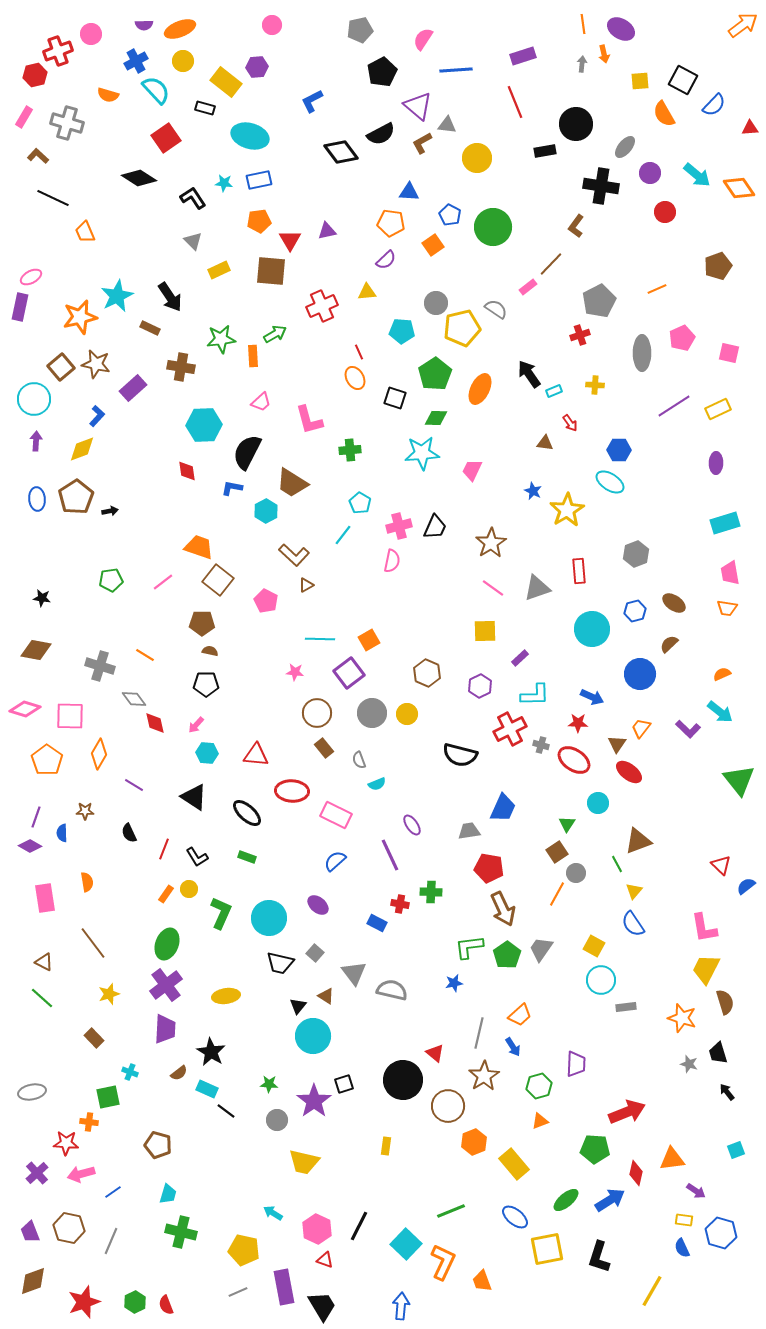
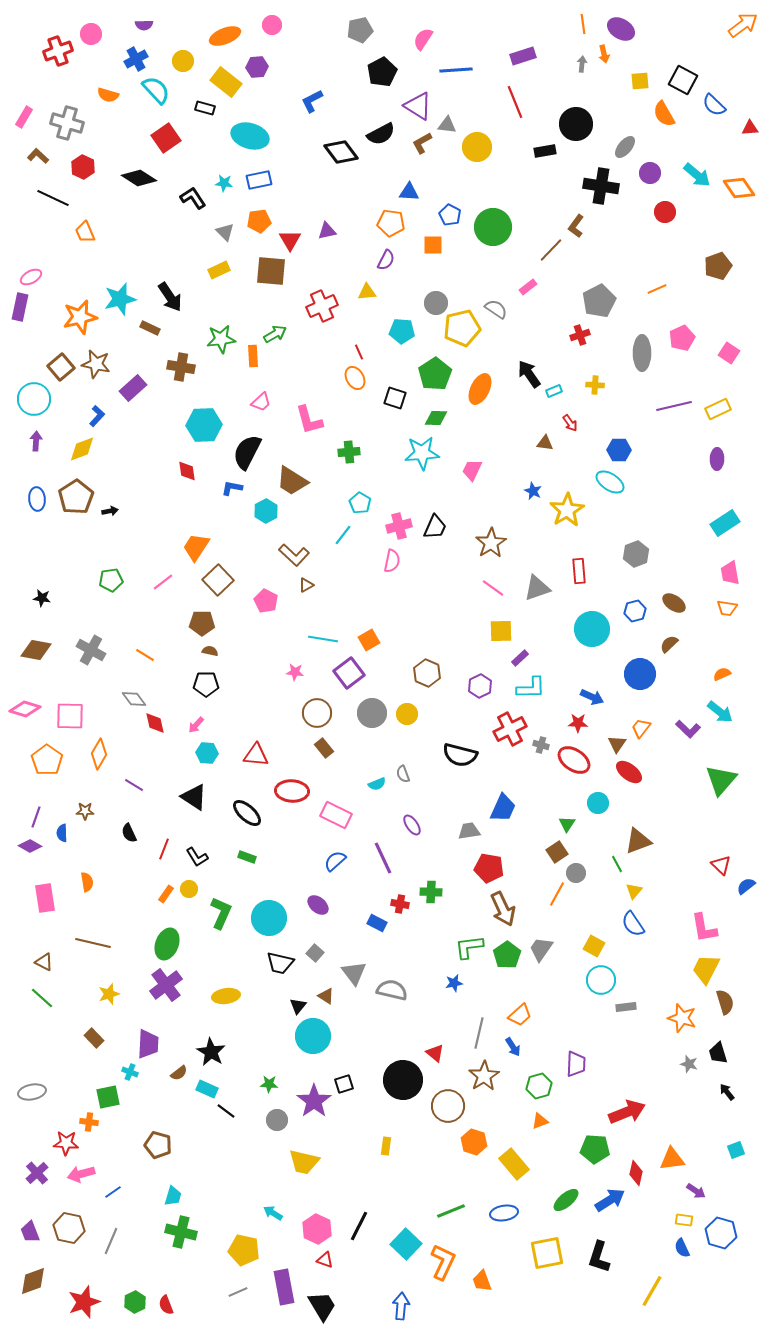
orange ellipse at (180, 29): moved 45 px right, 7 px down
blue cross at (136, 61): moved 2 px up
red hexagon at (35, 75): moved 48 px right, 92 px down; rotated 20 degrees counterclockwise
blue semicircle at (714, 105): rotated 90 degrees clockwise
purple triangle at (418, 106): rotated 8 degrees counterclockwise
yellow circle at (477, 158): moved 11 px up
gray triangle at (193, 241): moved 32 px right, 9 px up
orange square at (433, 245): rotated 35 degrees clockwise
purple semicircle at (386, 260): rotated 20 degrees counterclockwise
brown line at (551, 264): moved 14 px up
cyan star at (117, 296): moved 3 px right, 3 px down; rotated 12 degrees clockwise
pink square at (729, 353): rotated 20 degrees clockwise
purple line at (674, 406): rotated 20 degrees clockwise
green cross at (350, 450): moved 1 px left, 2 px down
purple ellipse at (716, 463): moved 1 px right, 4 px up
brown trapezoid at (292, 483): moved 2 px up
cyan rectangle at (725, 523): rotated 16 degrees counterclockwise
orange trapezoid at (199, 547): moved 3 px left; rotated 76 degrees counterclockwise
brown square at (218, 580): rotated 8 degrees clockwise
yellow square at (485, 631): moved 16 px right
cyan line at (320, 639): moved 3 px right; rotated 8 degrees clockwise
gray cross at (100, 666): moved 9 px left, 16 px up; rotated 12 degrees clockwise
cyan L-shape at (535, 695): moved 4 px left, 7 px up
gray semicircle at (359, 760): moved 44 px right, 14 px down
green triangle at (739, 780): moved 18 px left; rotated 20 degrees clockwise
purple line at (390, 855): moved 7 px left, 3 px down
brown line at (93, 943): rotated 40 degrees counterclockwise
purple trapezoid at (165, 1029): moved 17 px left, 15 px down
orange hexagon at (474, 1142): rotated 20 degrees counterclockwise
cyan trapezoid at (168, 1194): moved 5 px right, 2 px down
blue ellipse at (515, 1217): moved 11 px left, 4 px up; rotated 48 degrees counterclockwise
yellow square at (547, 1249): moved 4 px down
